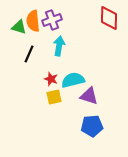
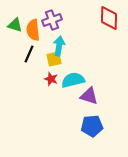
orange semicircle: moved 9 px down
green triangle: moved 4 px left, 2 px up
yellow square: moved 38 px up
